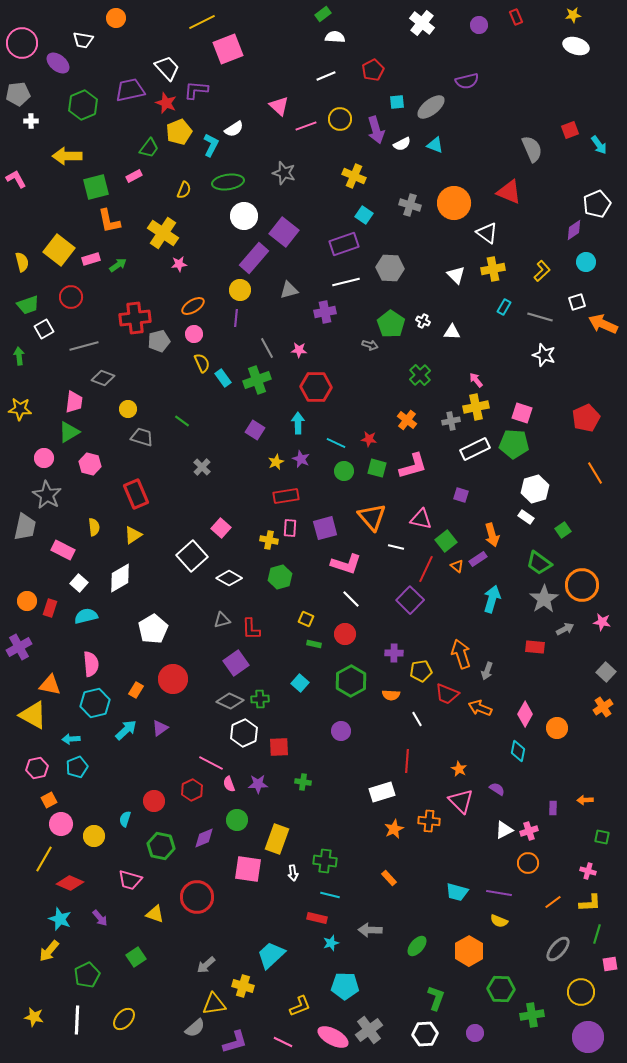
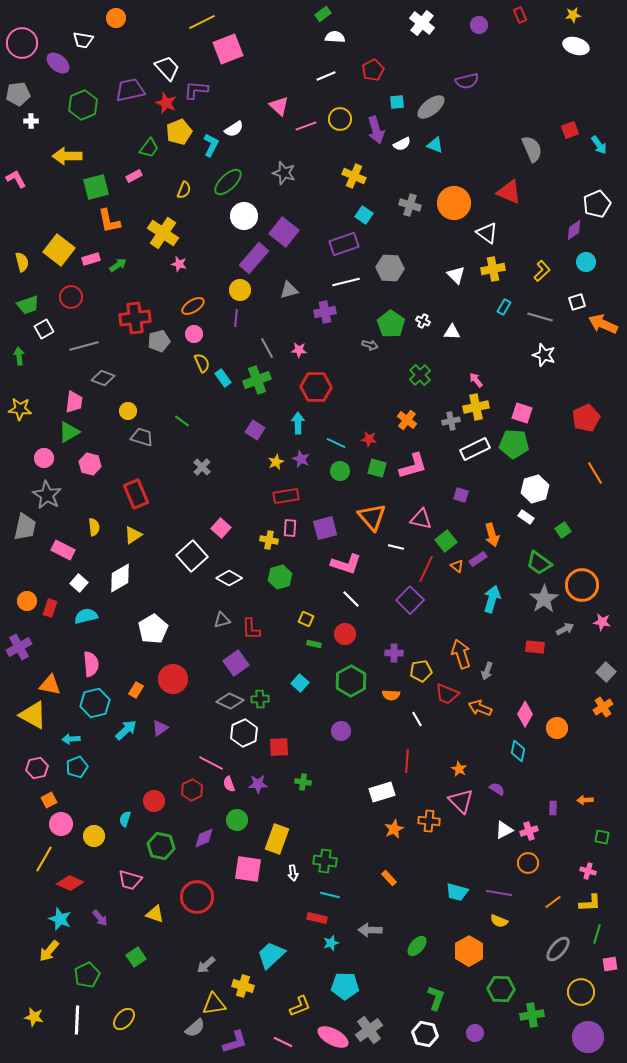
red rectangle at (516, 17): moved 4 px right, 2 px up
green ellipse at (228, 182): rotated 36 degrees counterclockwise
pink star at (179, 264): rotated 21 degrees clockwise
yellow circle at (128, 409): moved 2 px down
green circle at (344, 471): moved 4 px left
white hexagon at (425, 1034): rotated 15 degrees clockwise
